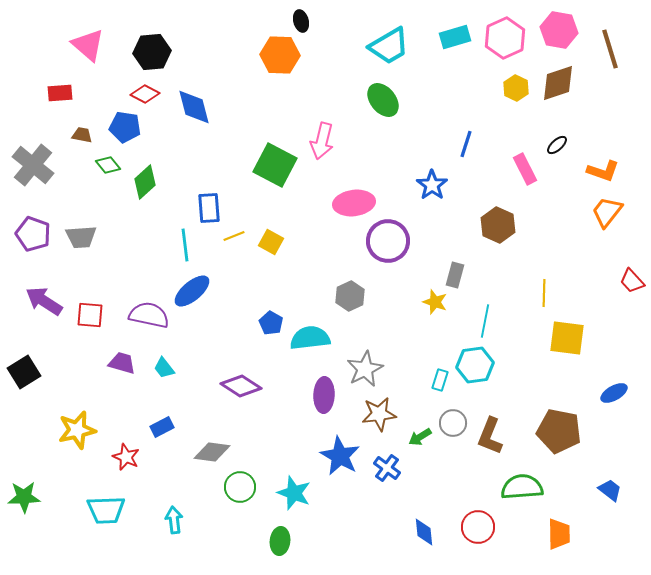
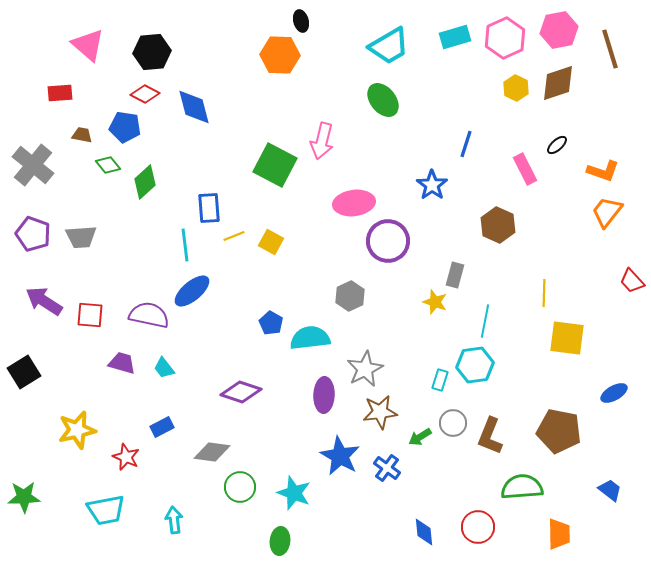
pink hexagon at (559, 30): rotated 21 degrees counterclockwise
purple diamond at (241, 386): moved 6 px down; rotated 15 degrees counterclockwise
brown star at (379, 414): moved 1 px right, 2 px up
cyan trapezoid at (106, 510): rotated 9 degrees counterclockwise
